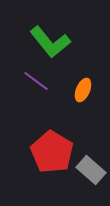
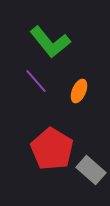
purple line: rotated 12 degrees clockwise
orange ellipse: moved 4 px left, 1 px down
red pentagon: moved 3 px up
